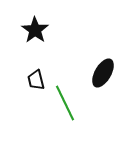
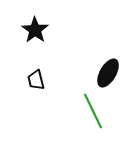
black ellipse: moved 5 px right
green line: moved 28 px right, 8 px down
